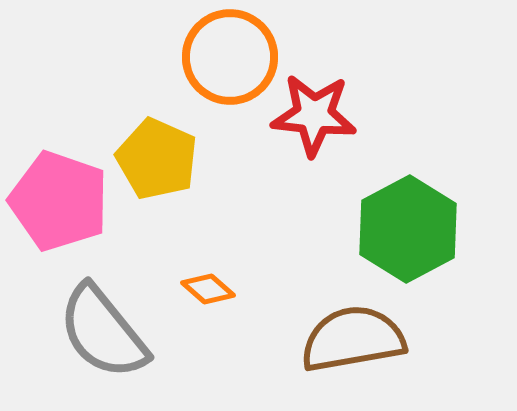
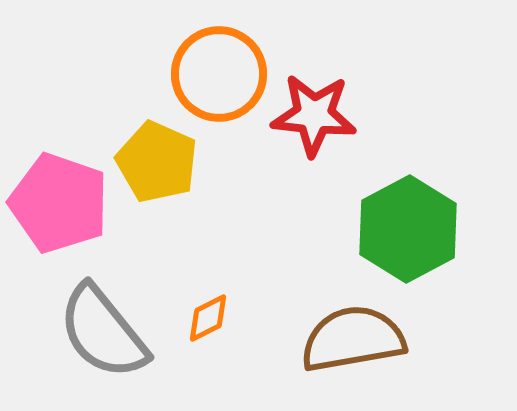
orange circle: moved 11 px left, 17 px down
yellow pentagon: moved 3 px down
pink pentagon: moved 2 px down
orange diamond: moved 29 px down; rotated 68 degrees counterclockwise
